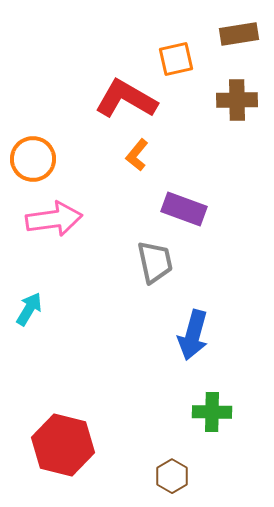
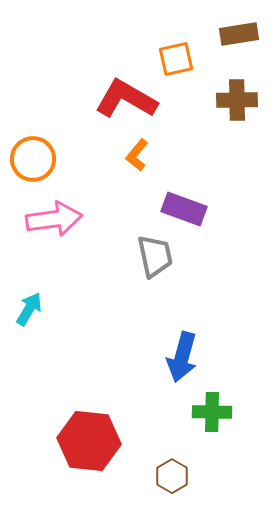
gray trapezoid: moved 6 px up
blue arrow: moved 11 px left, 22 px down
red hexagon: moved 26 px right, 4 px up; rotated 8 degrees counterclockwise
